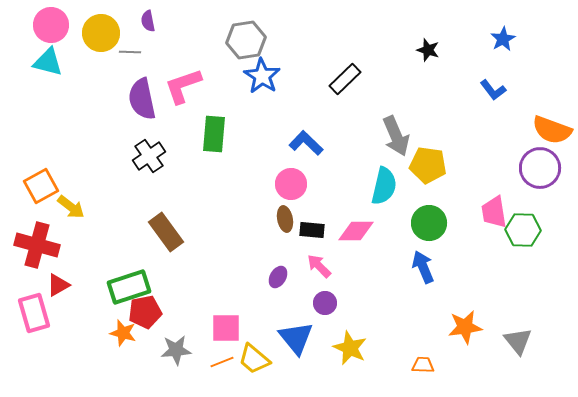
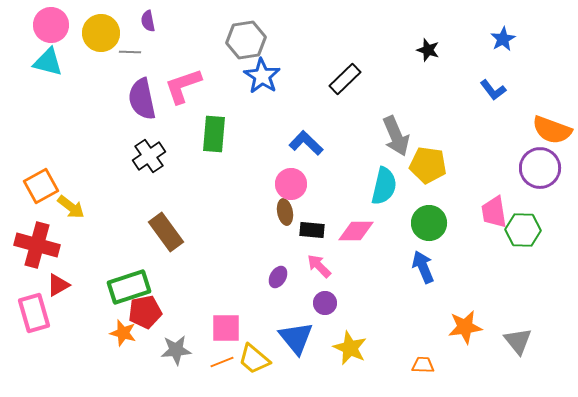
brown ellipse at (285, 219): moved 7 px up
